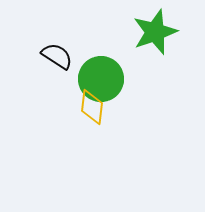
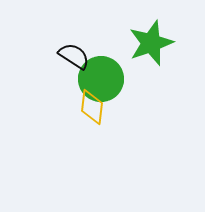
green star: moved 4 px left, 11 px down
black semicircle: moved 17 px right
